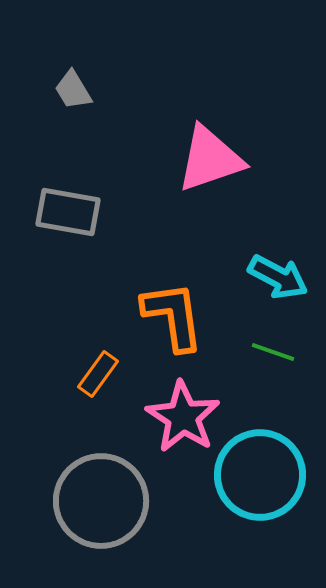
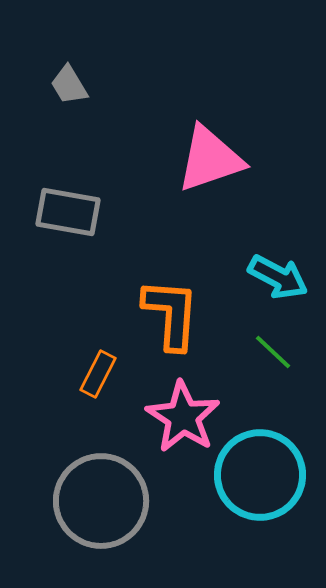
gray trapezoid: moved 4 px left, 5 px up
orange L-shape: moved 2 px left, 2 px up; rotated 12 degrees clockwise
green line: rotated 24 degrees clockwise
orange rectangle: rotated 9 degrees counterclockwise
